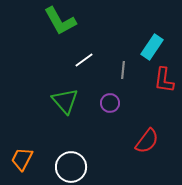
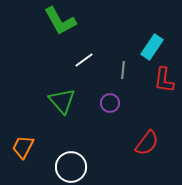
green triangle: moved 3 px left
red semicircle: moved 2 px down
orange trapezoid: moved 1 px right, 12 px up
